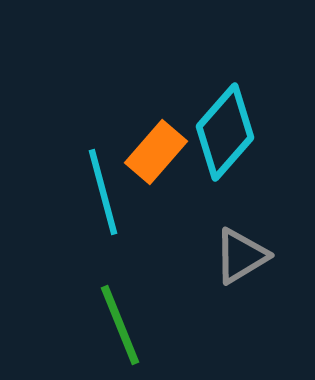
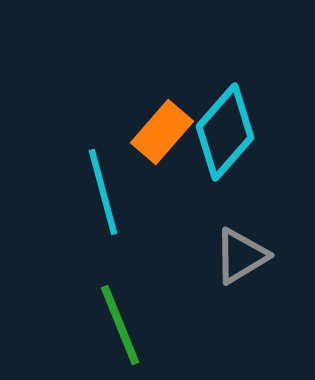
orange rectangle: moved 6 px right, 20 px up
